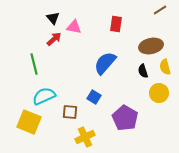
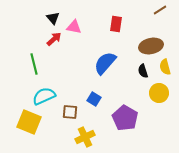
blue square: moved 2 px down
